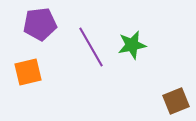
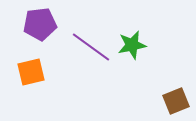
purple line: rotated 24 degrees counterclockwise
orange square: moved 3 px right
